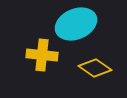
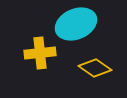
yellow cross: moved 2 px left, 2 px up; rotated 12 degrees counterclockwise
